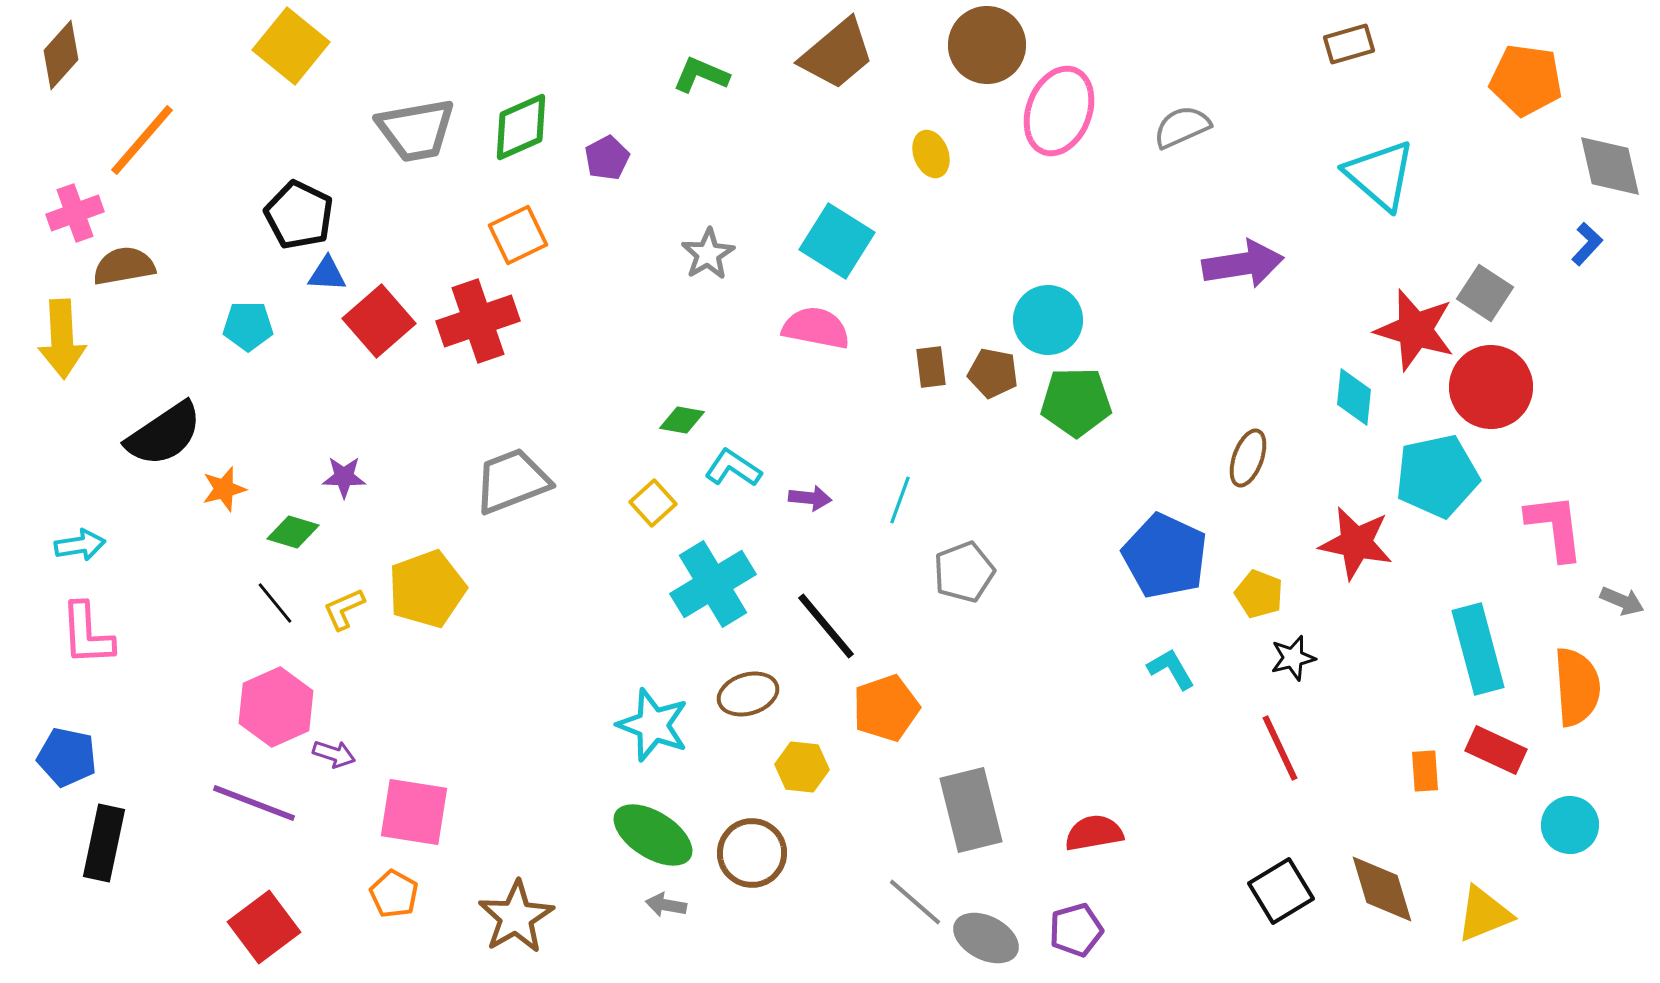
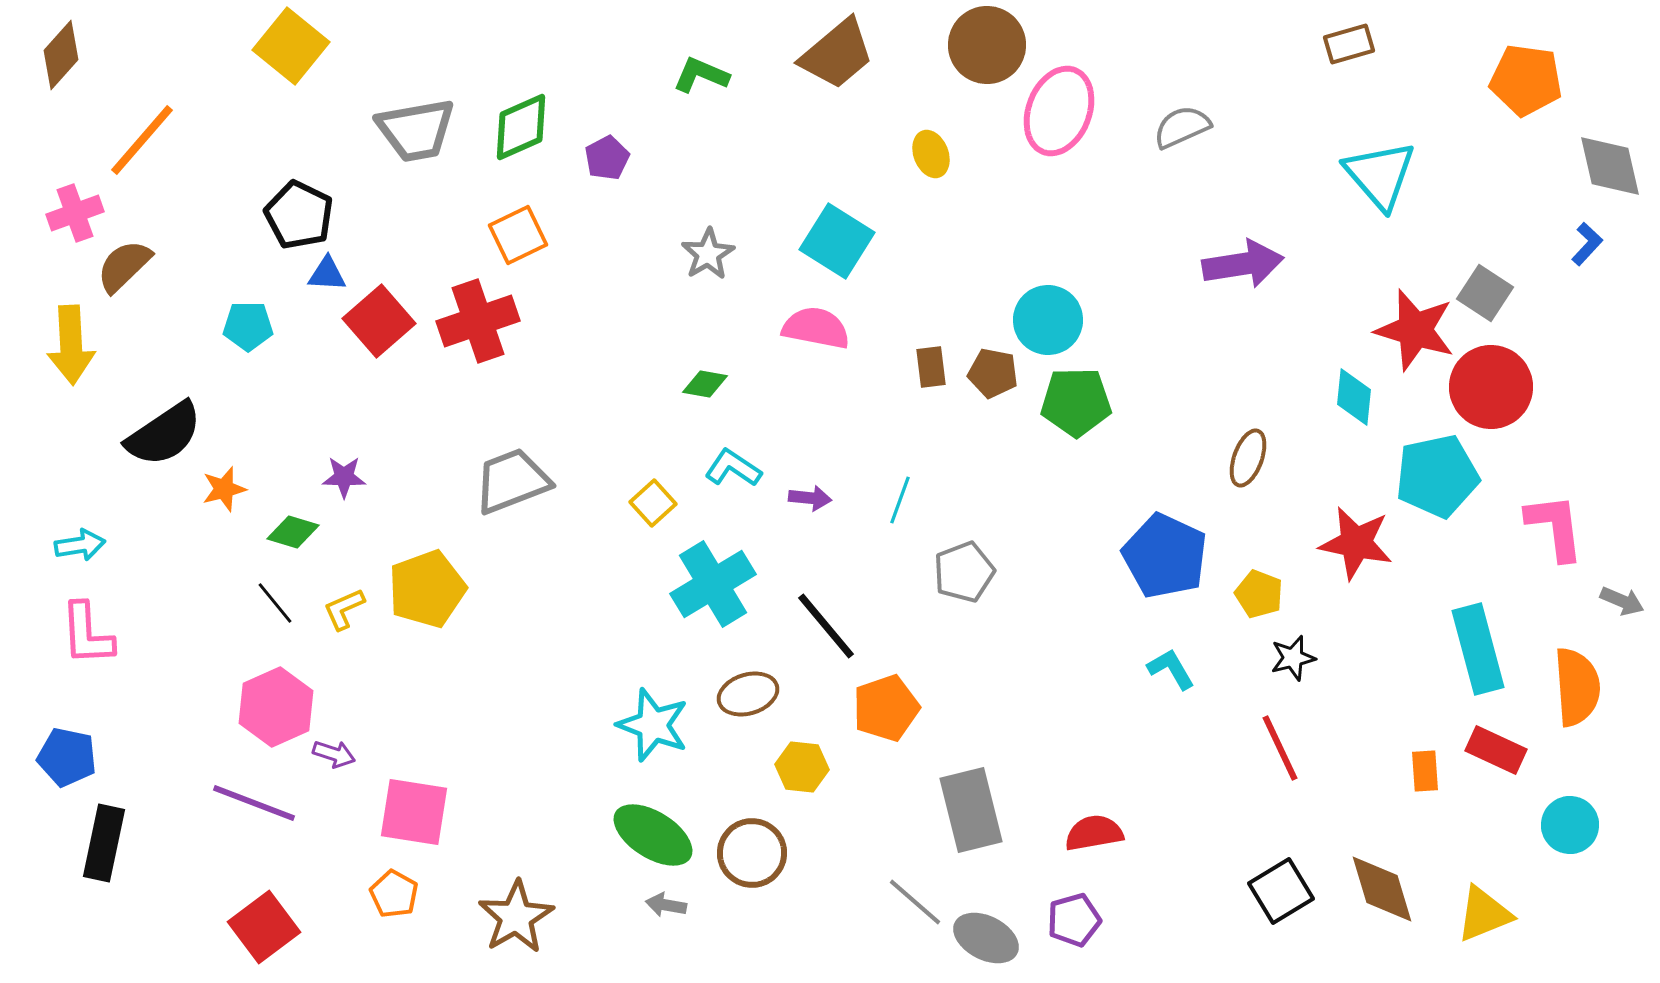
cyan triangle at (1380, 175): rotated 8 degrees clockwise
brown semicircle at (124, 266): rotated 34 degrees counterclockwise
yellow arrow at (62, 339): moved 9 px right, 6 px down
green diamond at (682, 420): moved 23 px right, 36 px up
purple pentagon at (1076, 930): moved 2 px left, 10 px up
